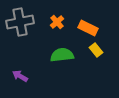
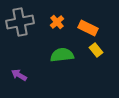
purple arrow: moved 1 px left, 1 px up
